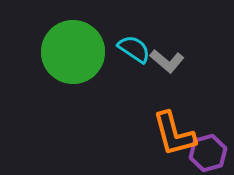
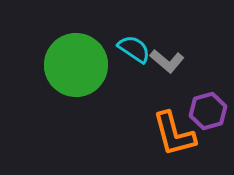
green circle: moved 3 px right, 13 px down
purple hexagon: moved 42 px up
